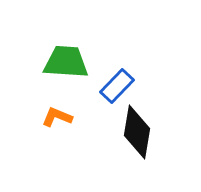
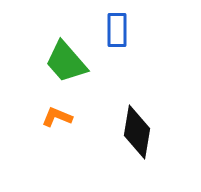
green trapezoid: rotated 135 degrees counterclockwise
blue rectangle: moved 56 px up; rotated 44 degrees counterclockwise
